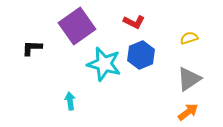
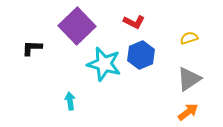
purple square: rotated 9 degrees counterclockwise
